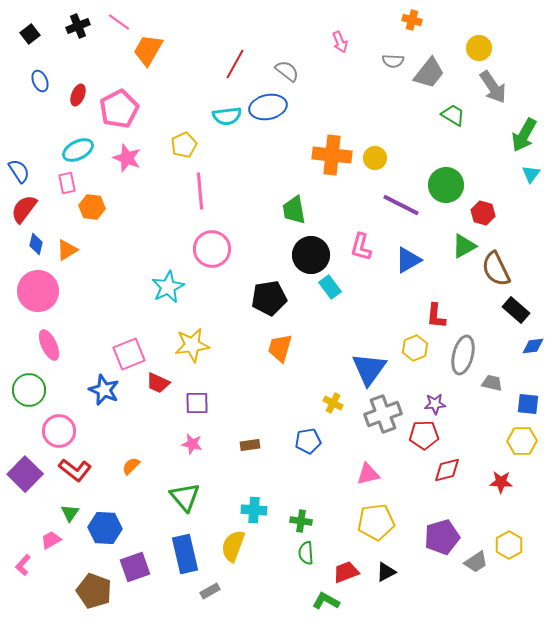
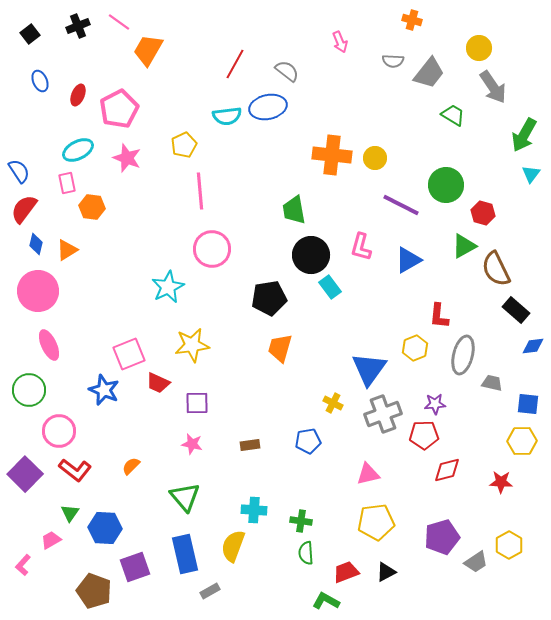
red L-shape at (436, 316): moved 3 px right
